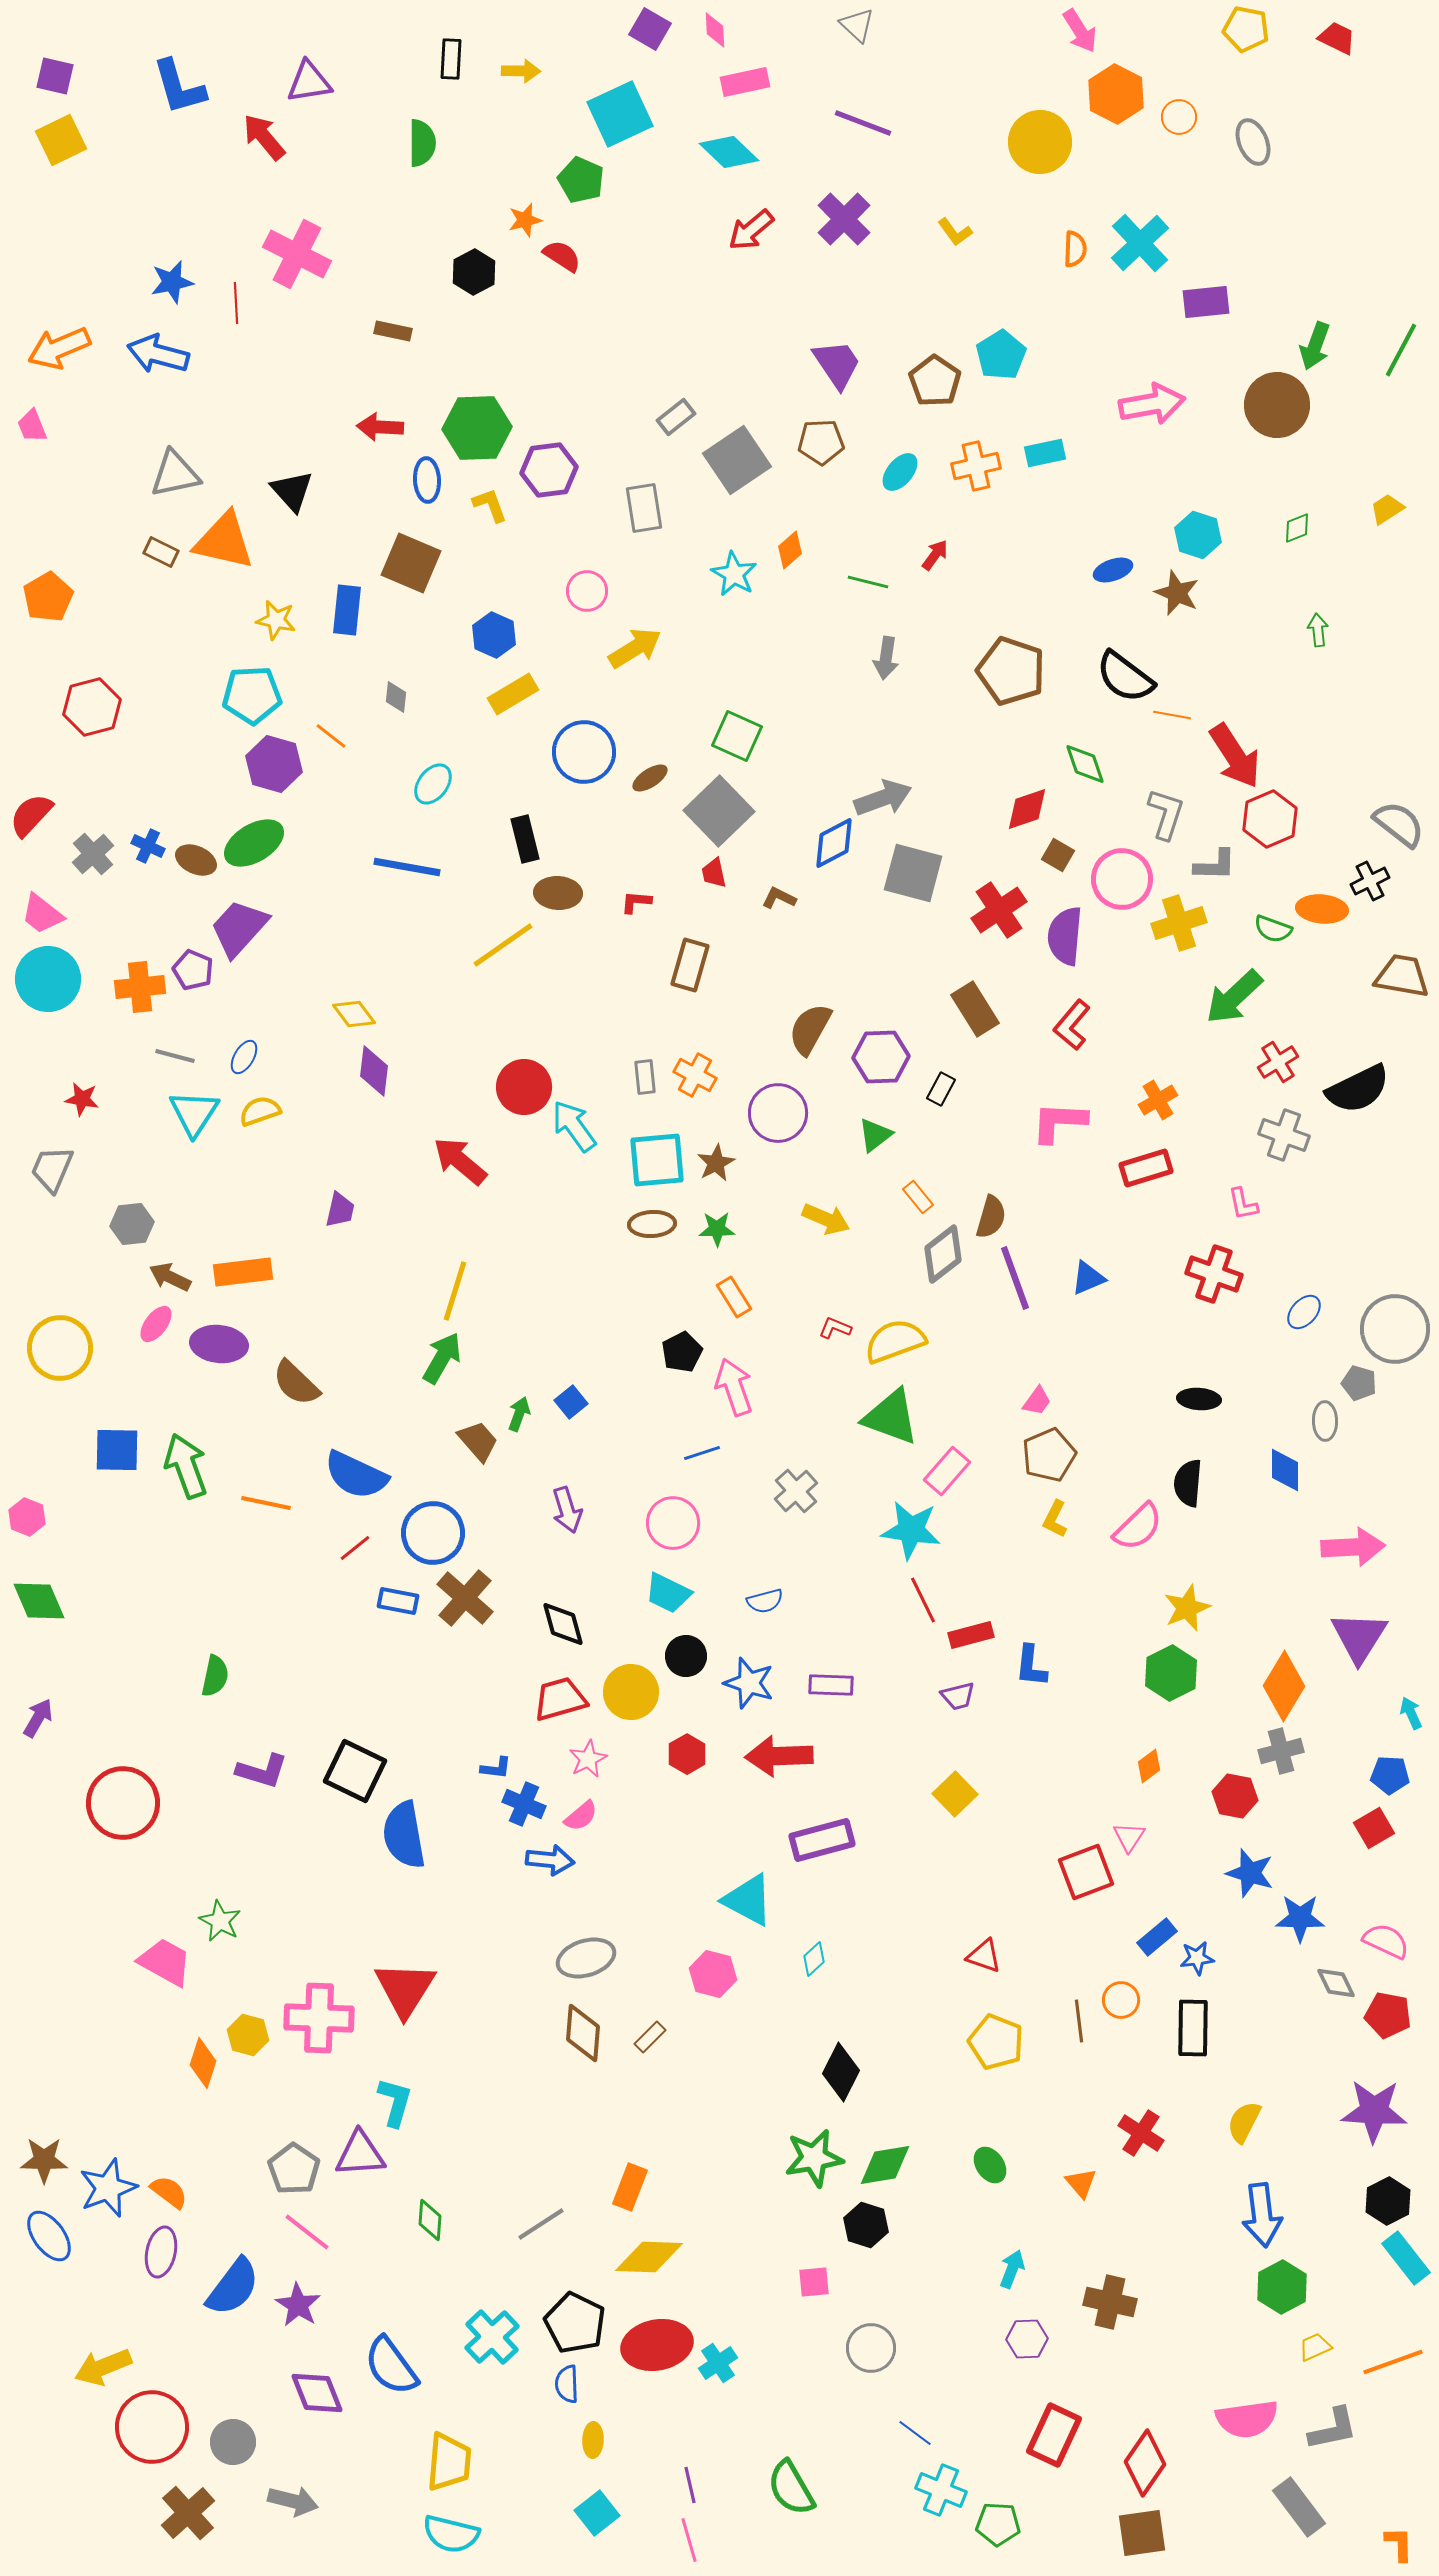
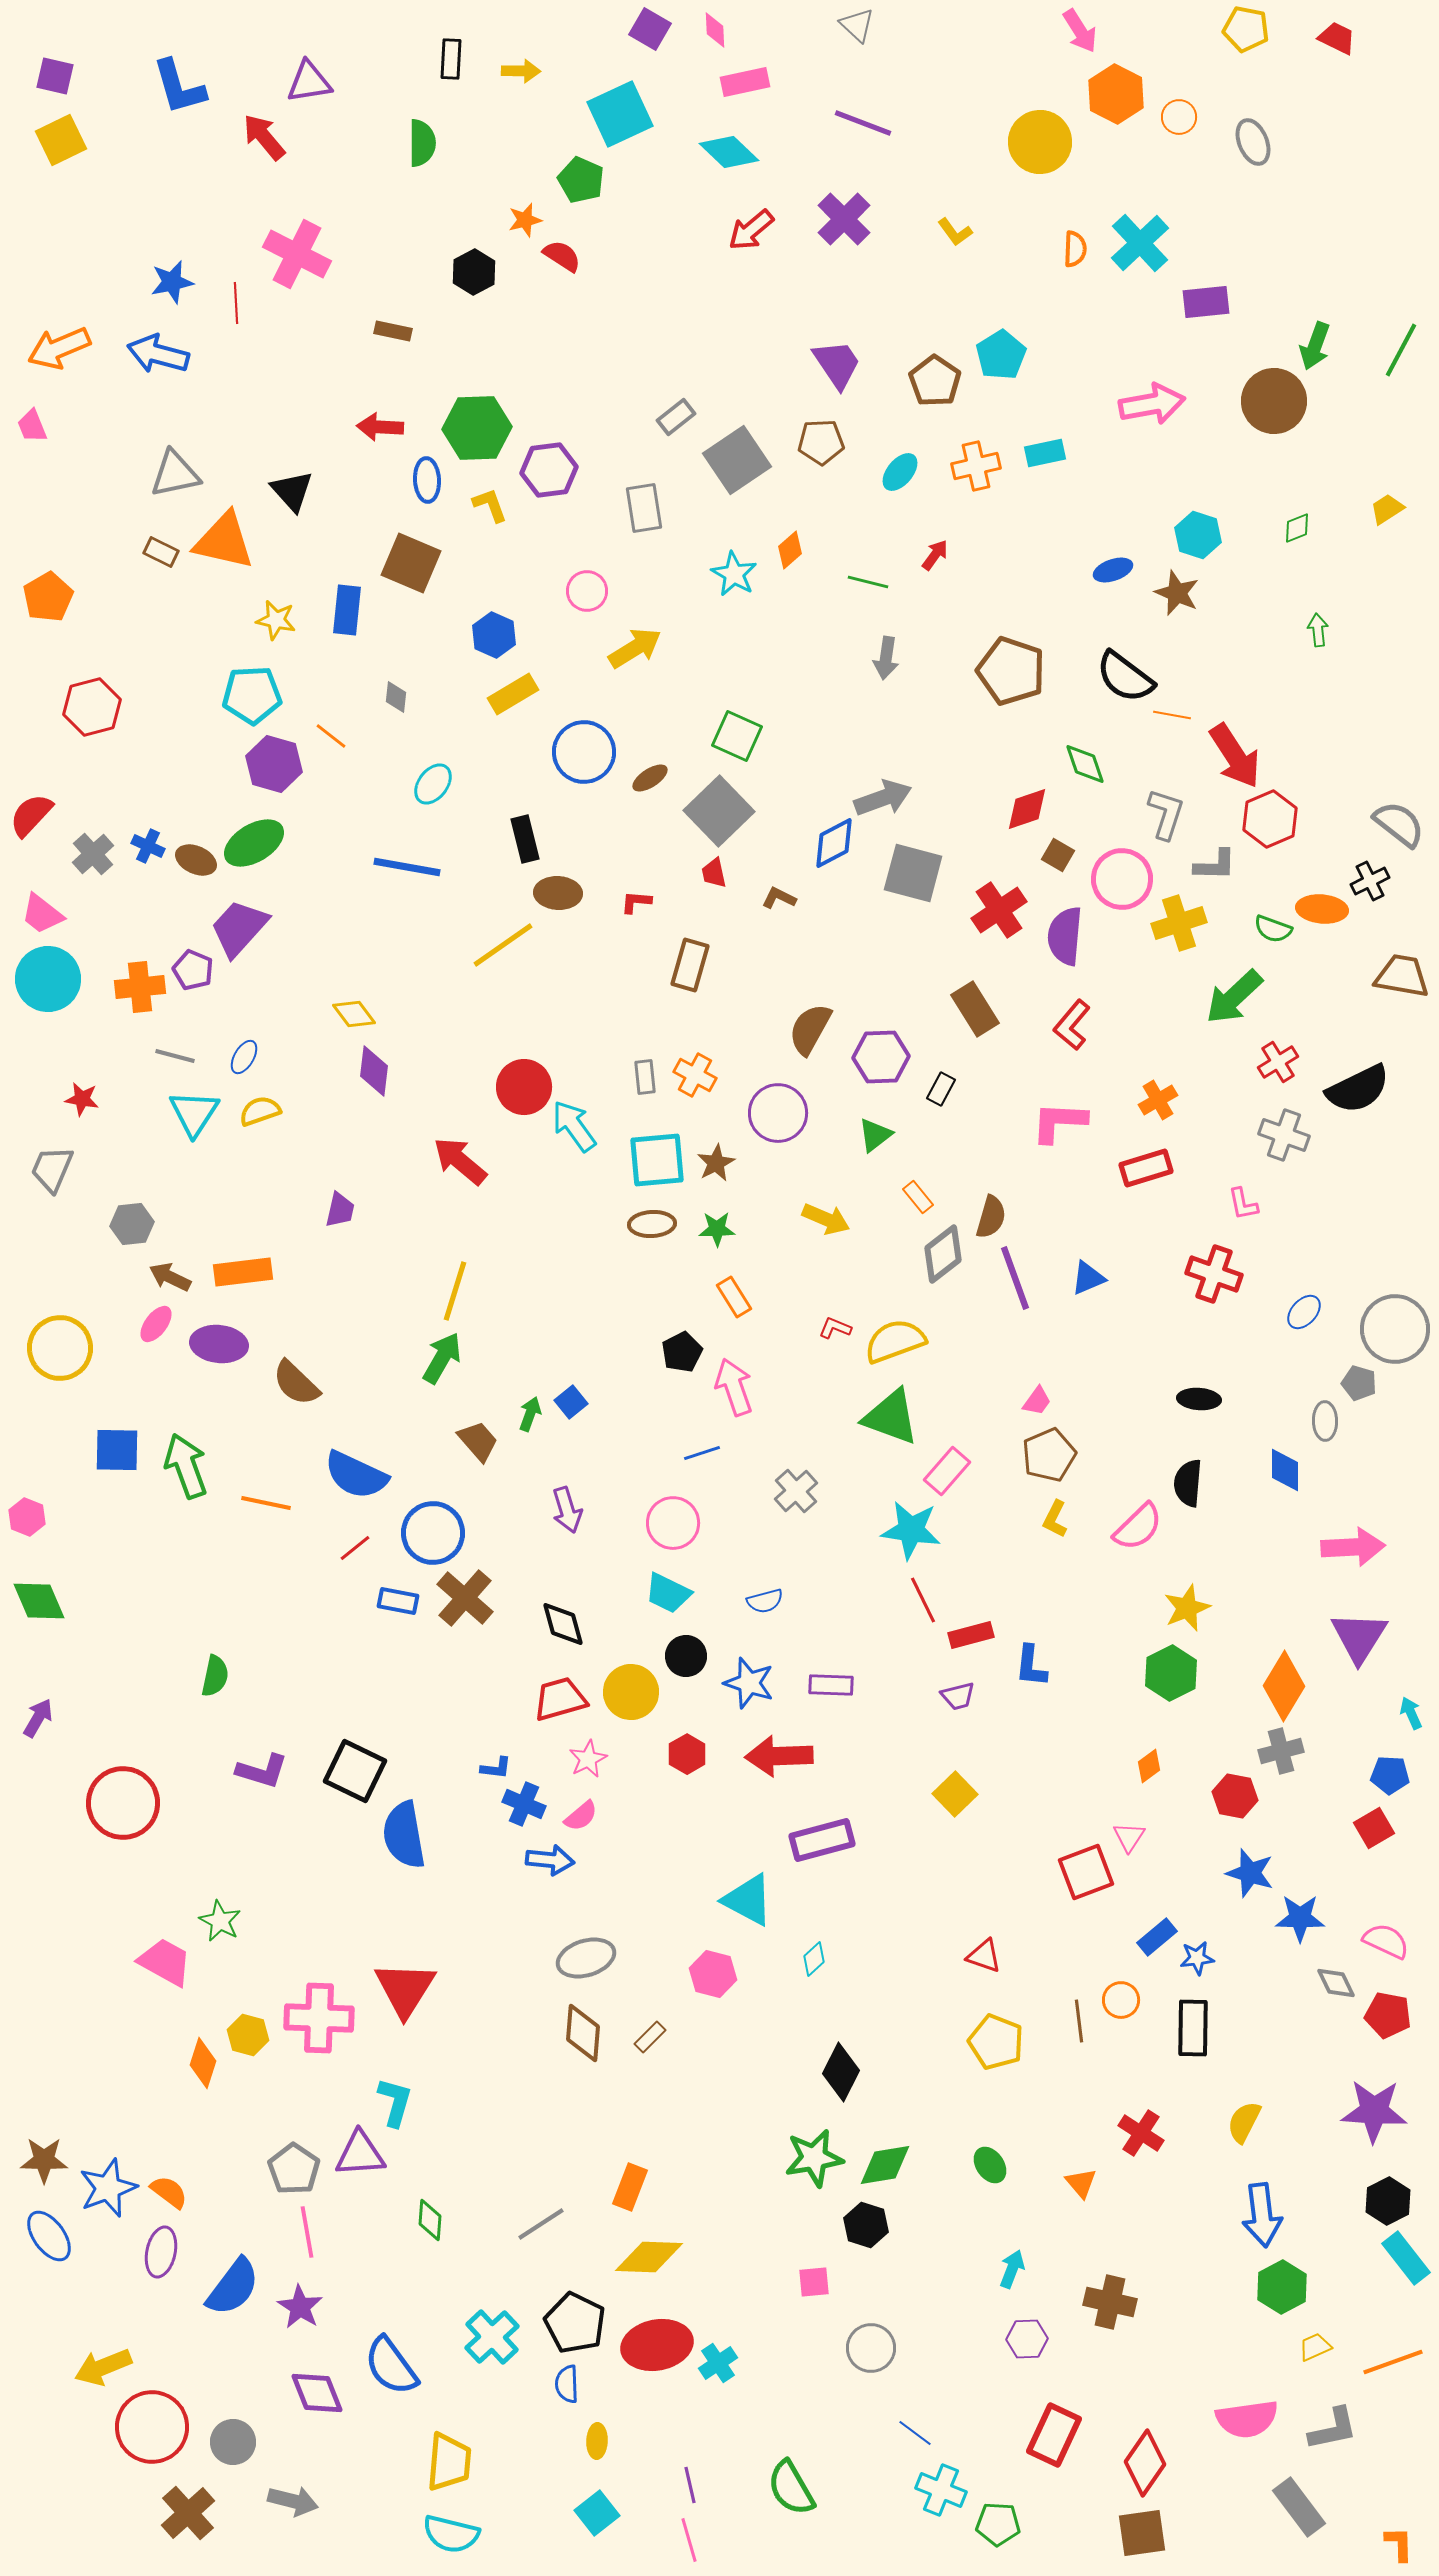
brown circle at (1277, 405): moved 3 px left, 4 px up
green arrow at (519, 1414): moved 11 px right
pink line at (307, 2232): rotated 42 degrees clockwise
purple star at (298, 2305): moved 2 px right, 2 px down
yellow ellipse at (593, 2440): moved 4 px right, 1 px down
